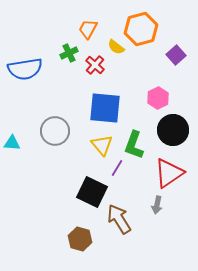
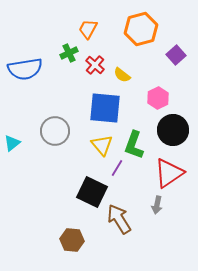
yellow semicircle: moved 6 px right, 28 px down
cyan triangle: rotated 42 degrees counterclockwise
brown hexagon: moved 8 px left, 1 px down; rotated 10 degrees counterclockwise
